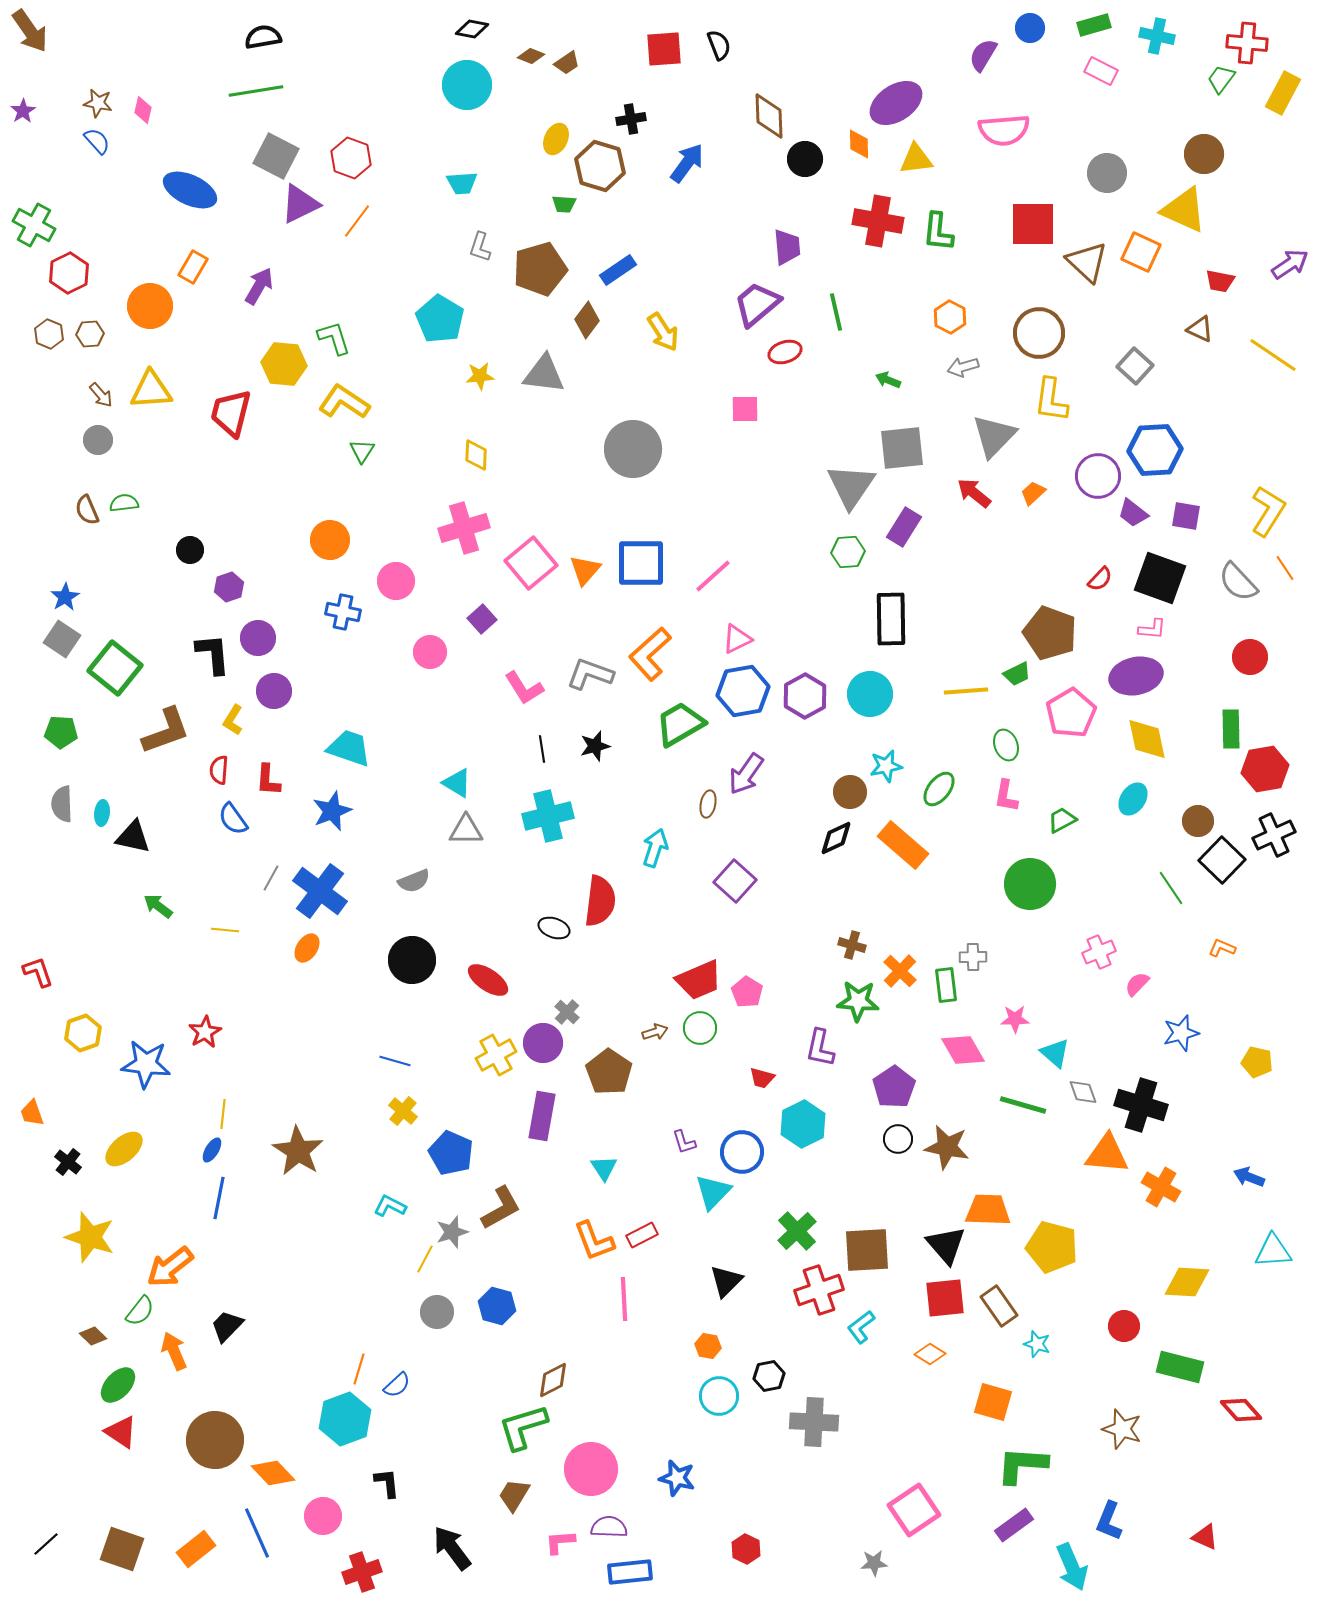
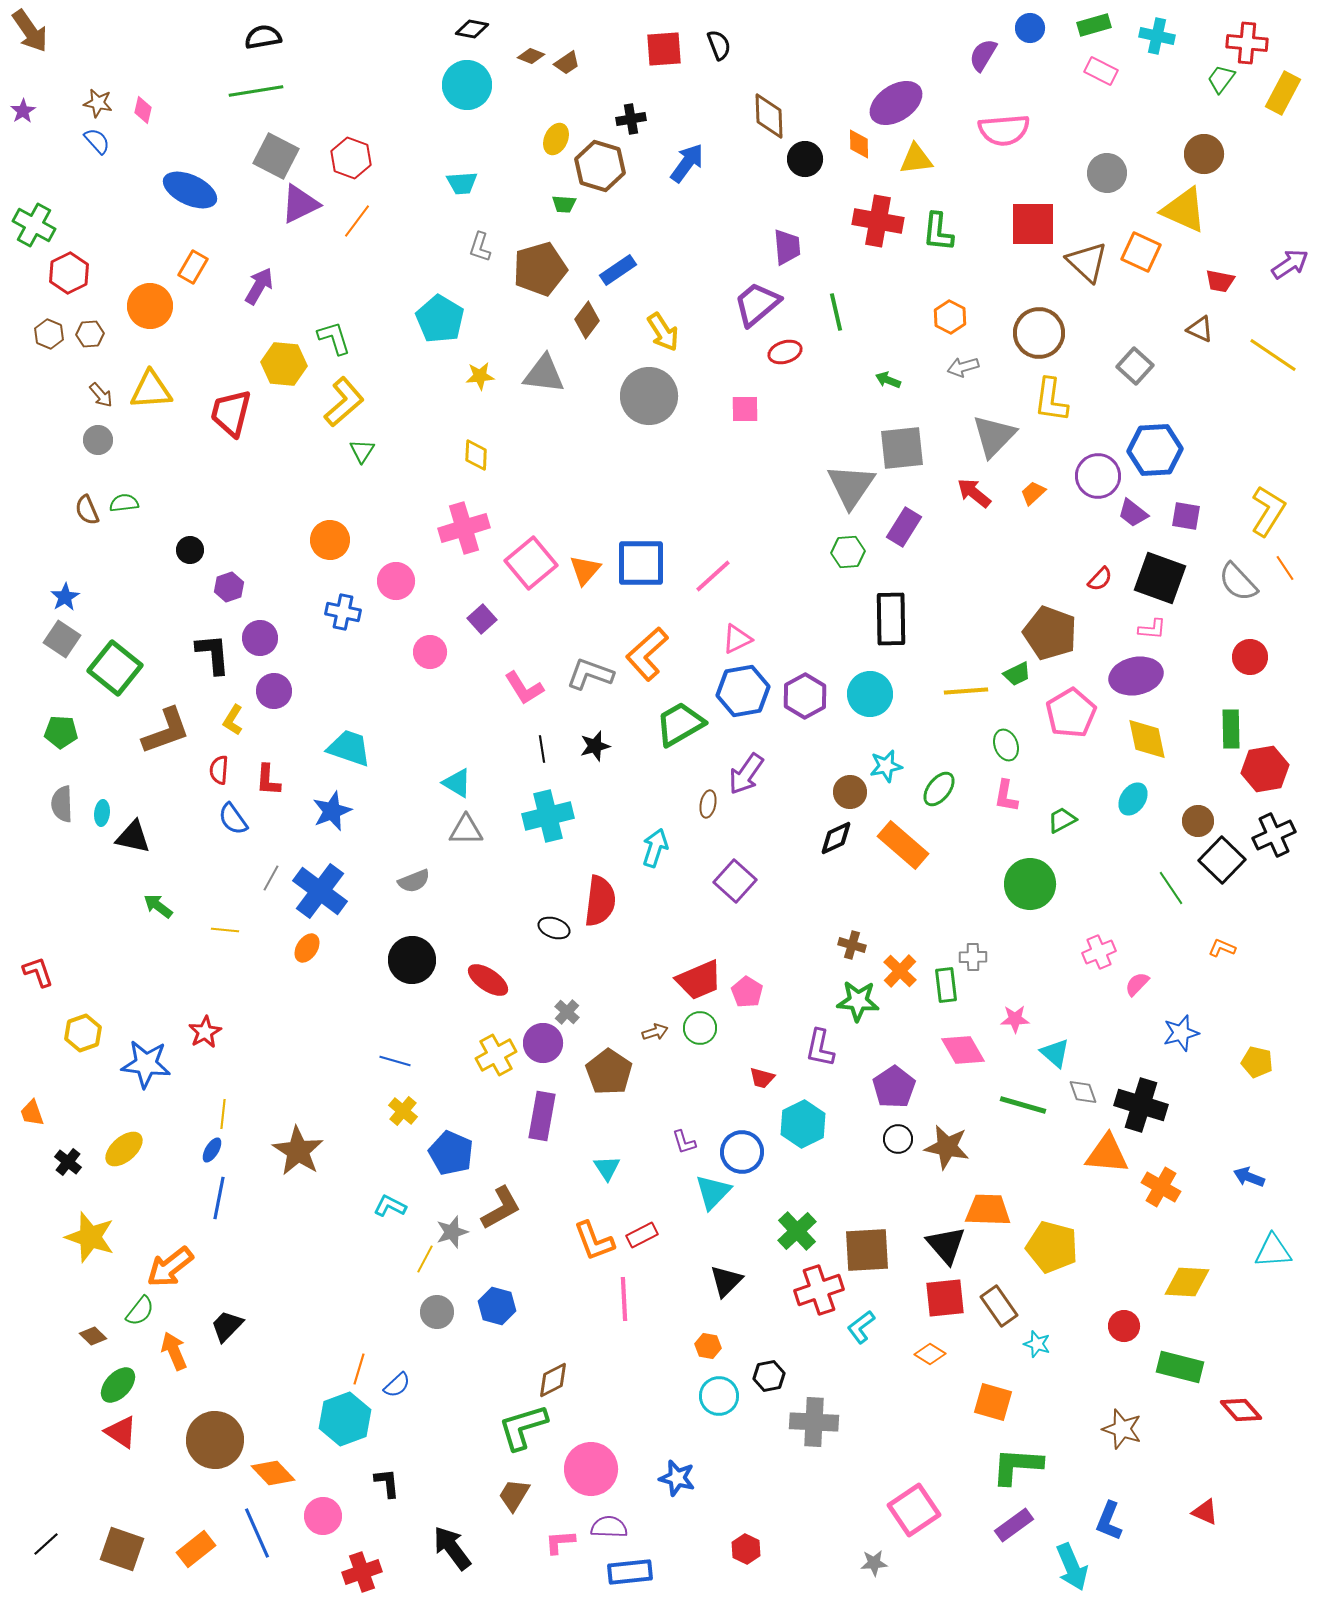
yellow L-shape at (344, 402): rotated 105 degrees clockwise
gray circle at (633, 449): moved 16 px right, 53 px up
purple circle at (258, 638): moved 2 px right
orange L-shape at (650, 654): moved 3 px left
cyan triangle at (604, 1168): moved 3 px right
green L-shape at (1022, 1465): moved 5 px left, 1 px down
red triangle at (1205, 1537): moved 25 px up
